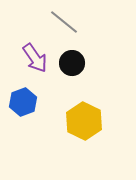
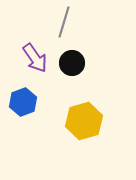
gray line: rotated 68 degrees clockwise
yellow hexagon: rotated 18 degrees clockwise
